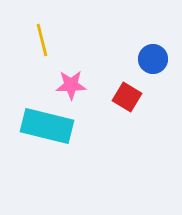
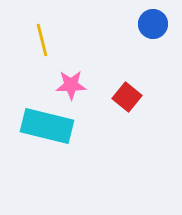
blue circle: moved 35 px up
red square: rotated 8 degrees clockwise
